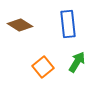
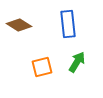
brown diamond: moved 1 px left
orange square: moved 1 px left; rotated 25 degrees clockwise
